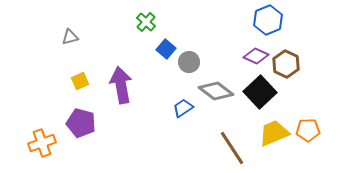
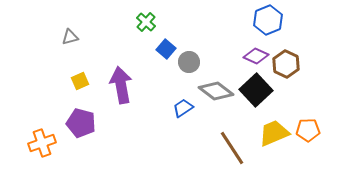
black square: moved 4 px left, 2 px up
